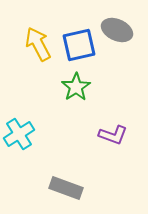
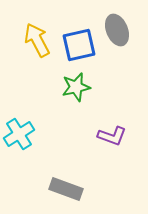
gray ellipse: rotated 44 degrees clockwise
yellow arrow: moved 1 px left, 4 px up
green star: rotated 20 degrees clockwise
purple L-shape: moved 1 px left, 1 px down
gray rectangle: moved 1 px down
